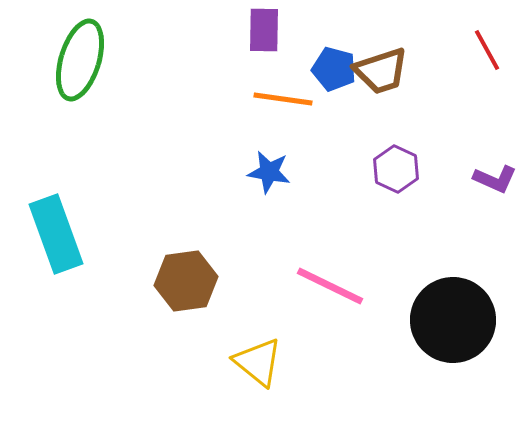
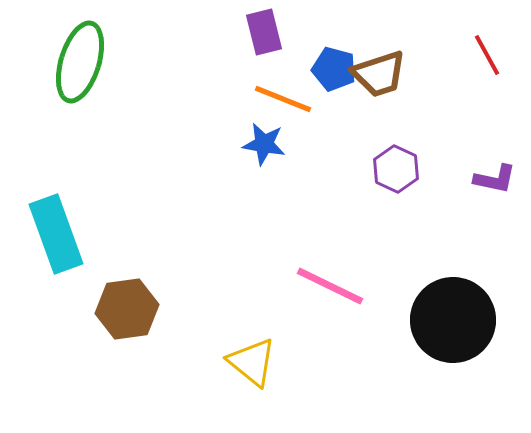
purple rectangle: moved 2 px down; rotated 15 degrees counterclockwise
red line: moved 5 px down
green ellipse: moved 2 px down
brown trapezoid: moved 2 px left, 3 px down
orange line: rotated 14 degrees clockwise
blue star: moved 5 px left, 28 px up
purple L-shape: rotated 12 degrees counterclockwise
brown hexagon: moved 59 px left, 28 px down
yellow triangle: moved 6 px left
